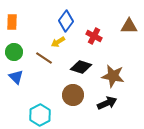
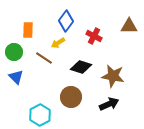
orange rectangle: moved 16 px right, 8 px down
yellow arrow: moved 1 px down
brown circle: moved 2 px left, 2 px down
black arrow: moved 2 px right, 1 px down
